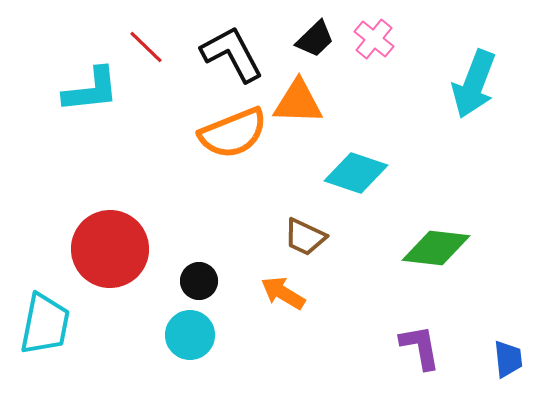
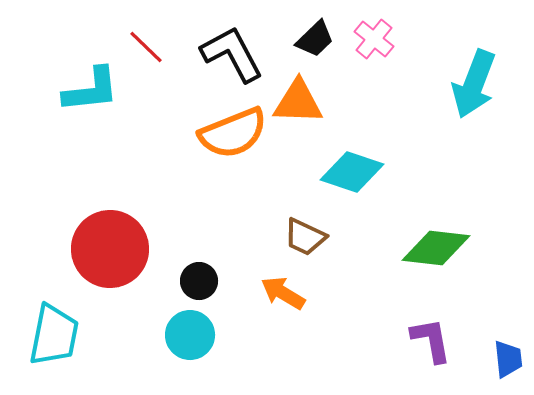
cyan diamond: moved 4 px left, 1 px up
cyan trapezoid: moved 9 px right, 11 px down
purple L-shape: moved 11 px right, 7 px up
